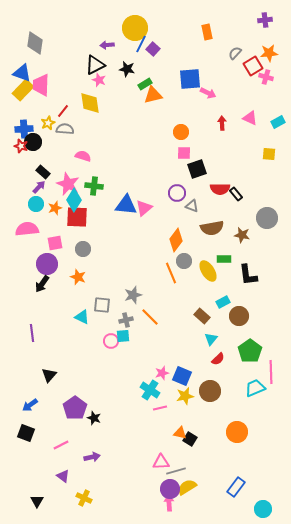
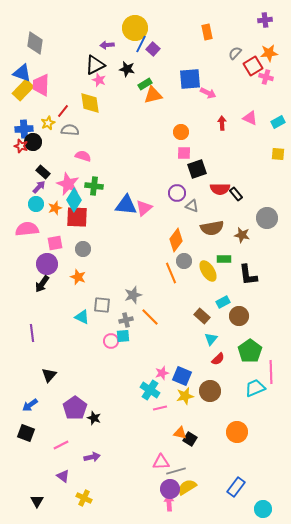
gray semicircle at (65, 129): moved 5 px right, 1 px down
yellow square at (269, 154): moved 9 px right
